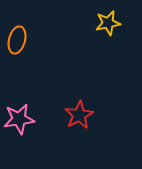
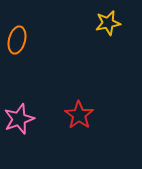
red star: rotated 8 degrees counterclockwise
pink star: rotated 12 degrees counterclockwise
